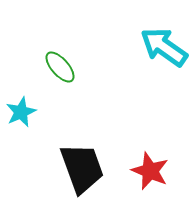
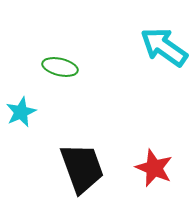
green ellipse: rotated 36 degrees counterclockwise
red star: moved 4 px right, 3 px up
